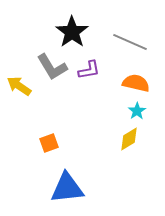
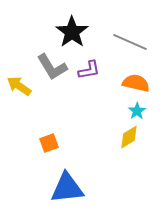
yellow diamond: moved 2 px up
